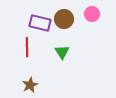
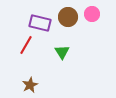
brown circle: moved 4 px right, 2 px up
red line: moved 1 px left, 2 px up; rotated 30 degrees clockwise
